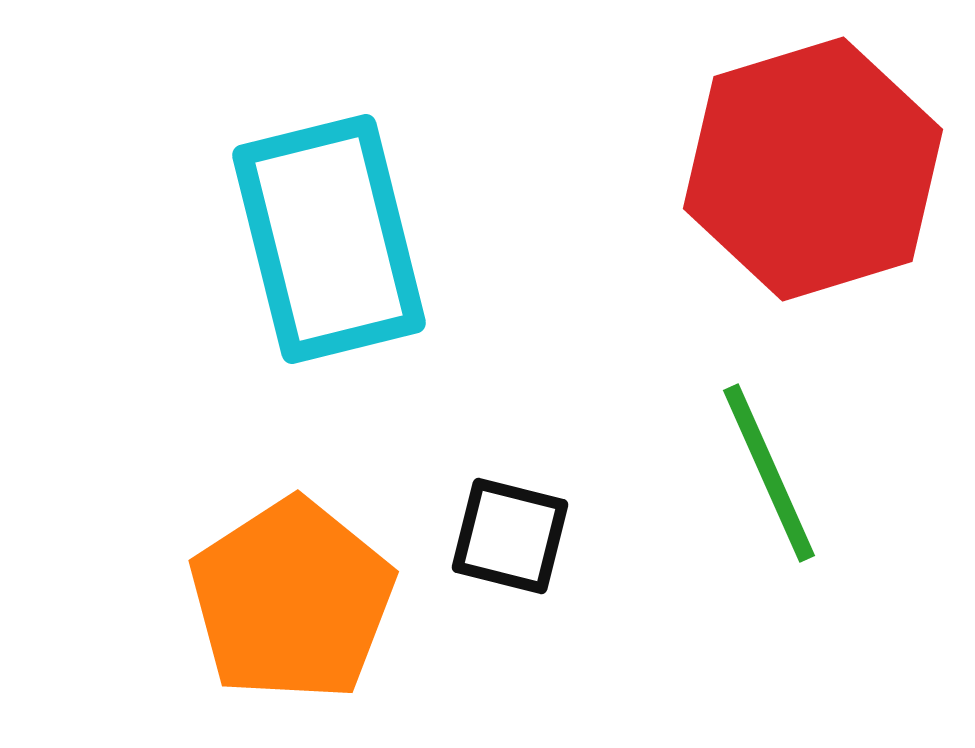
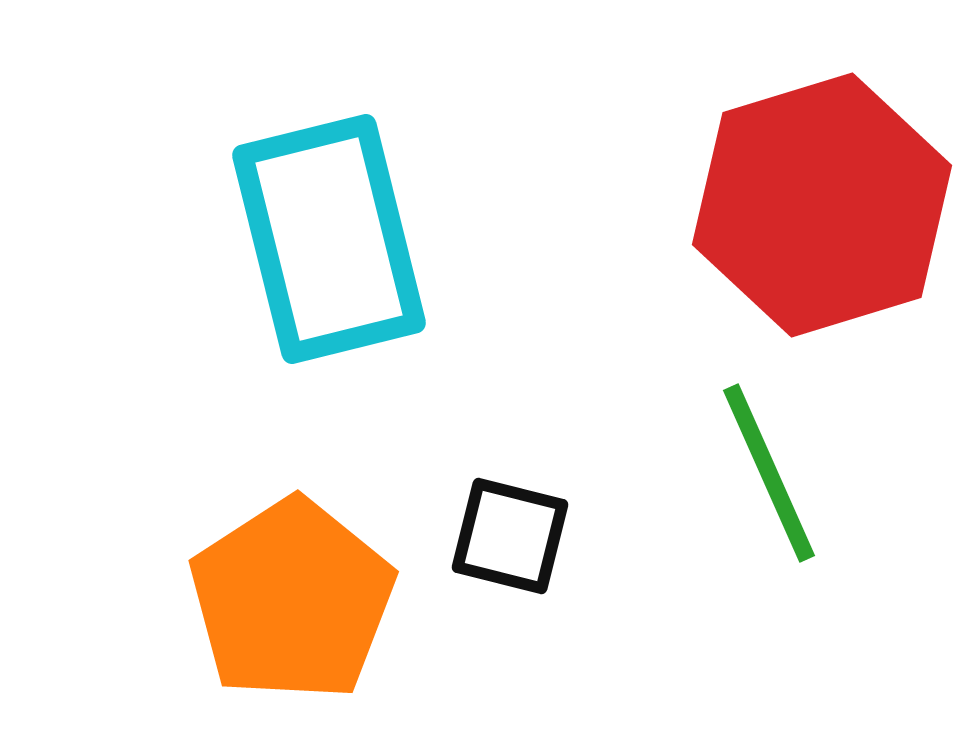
red hexagon: moved 9 px right, 36 px down
